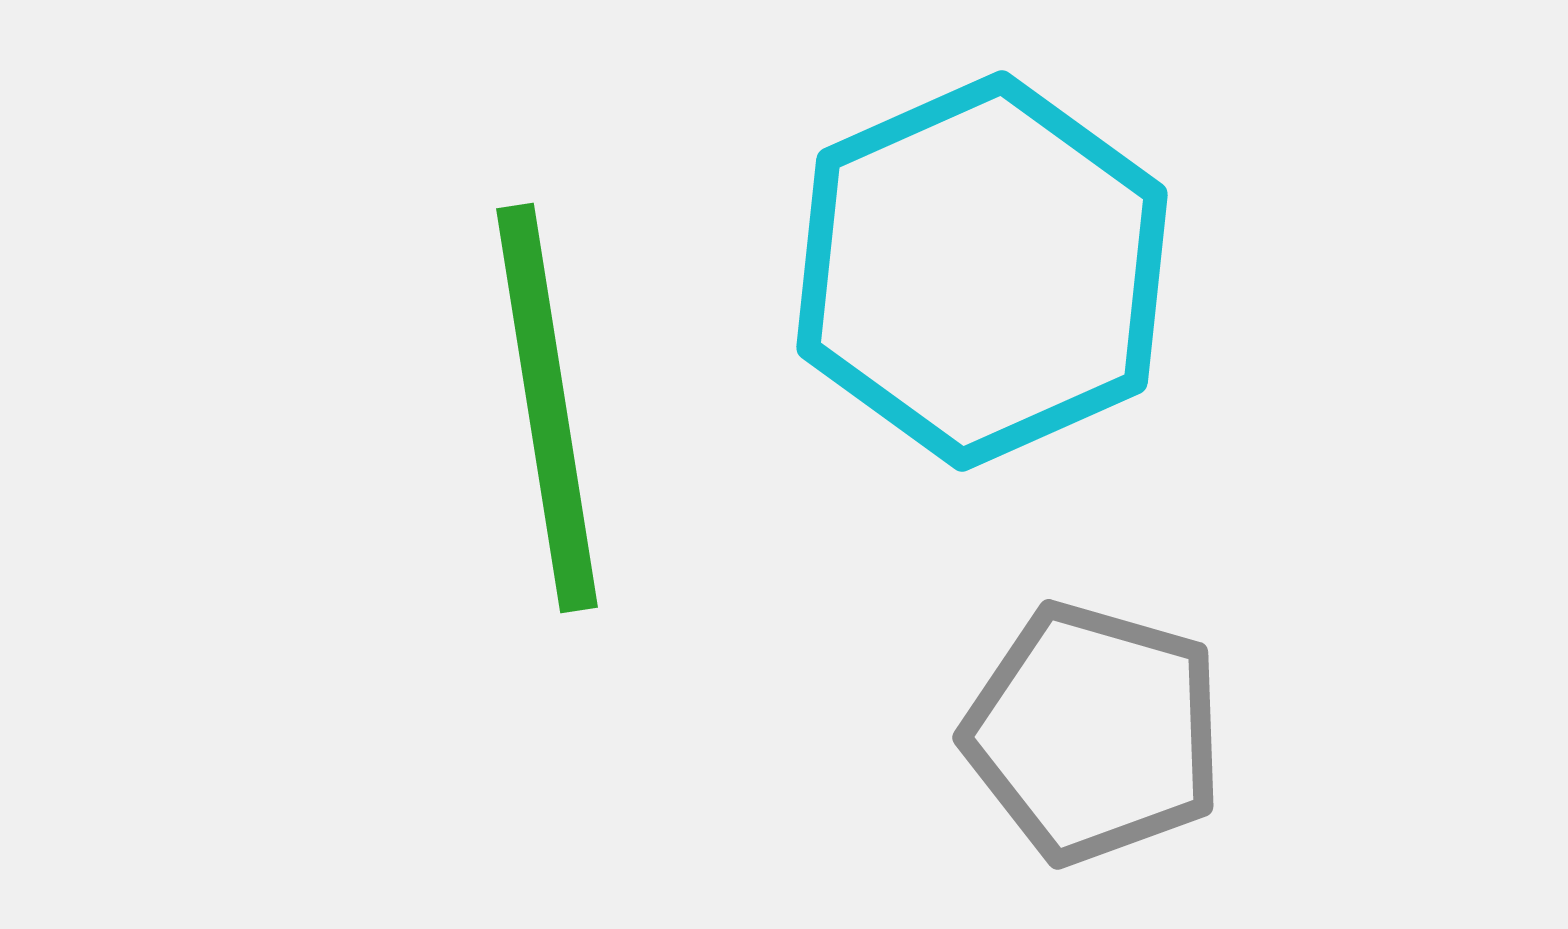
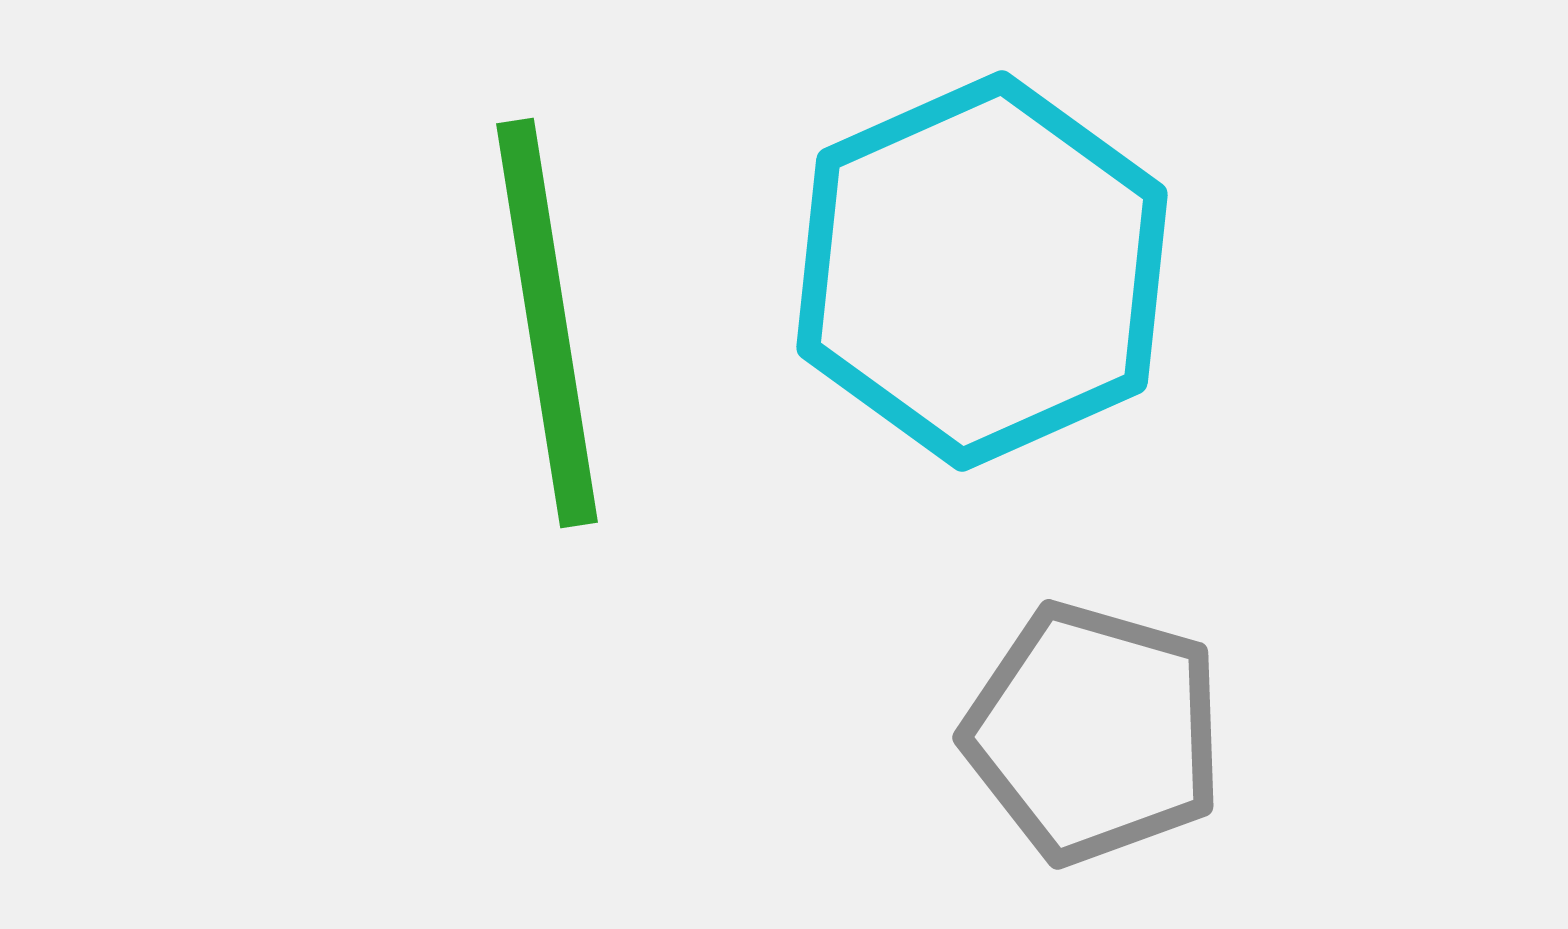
green line: moved 85 px up
